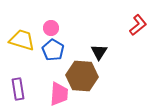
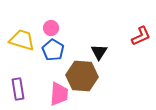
red L-shape: moved 3 px right, 11 px down; rotated 15 degrees clockwise
